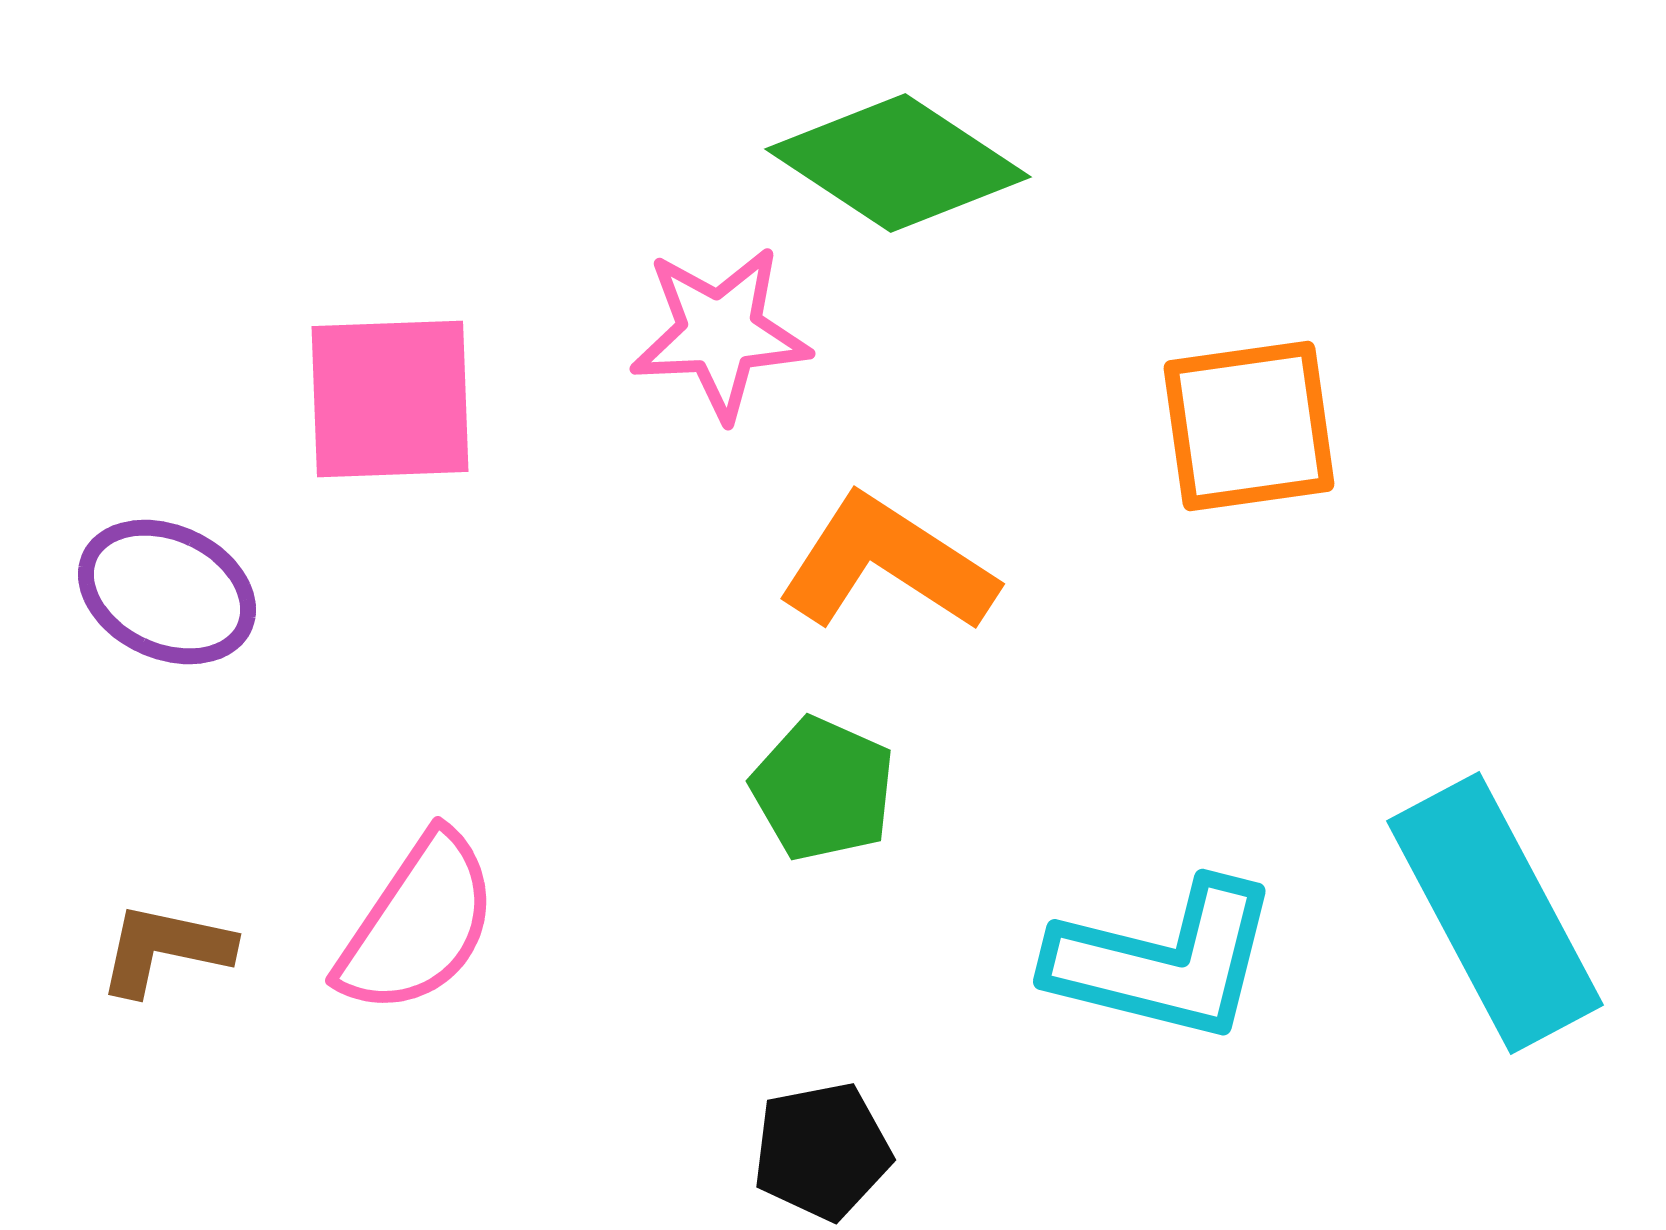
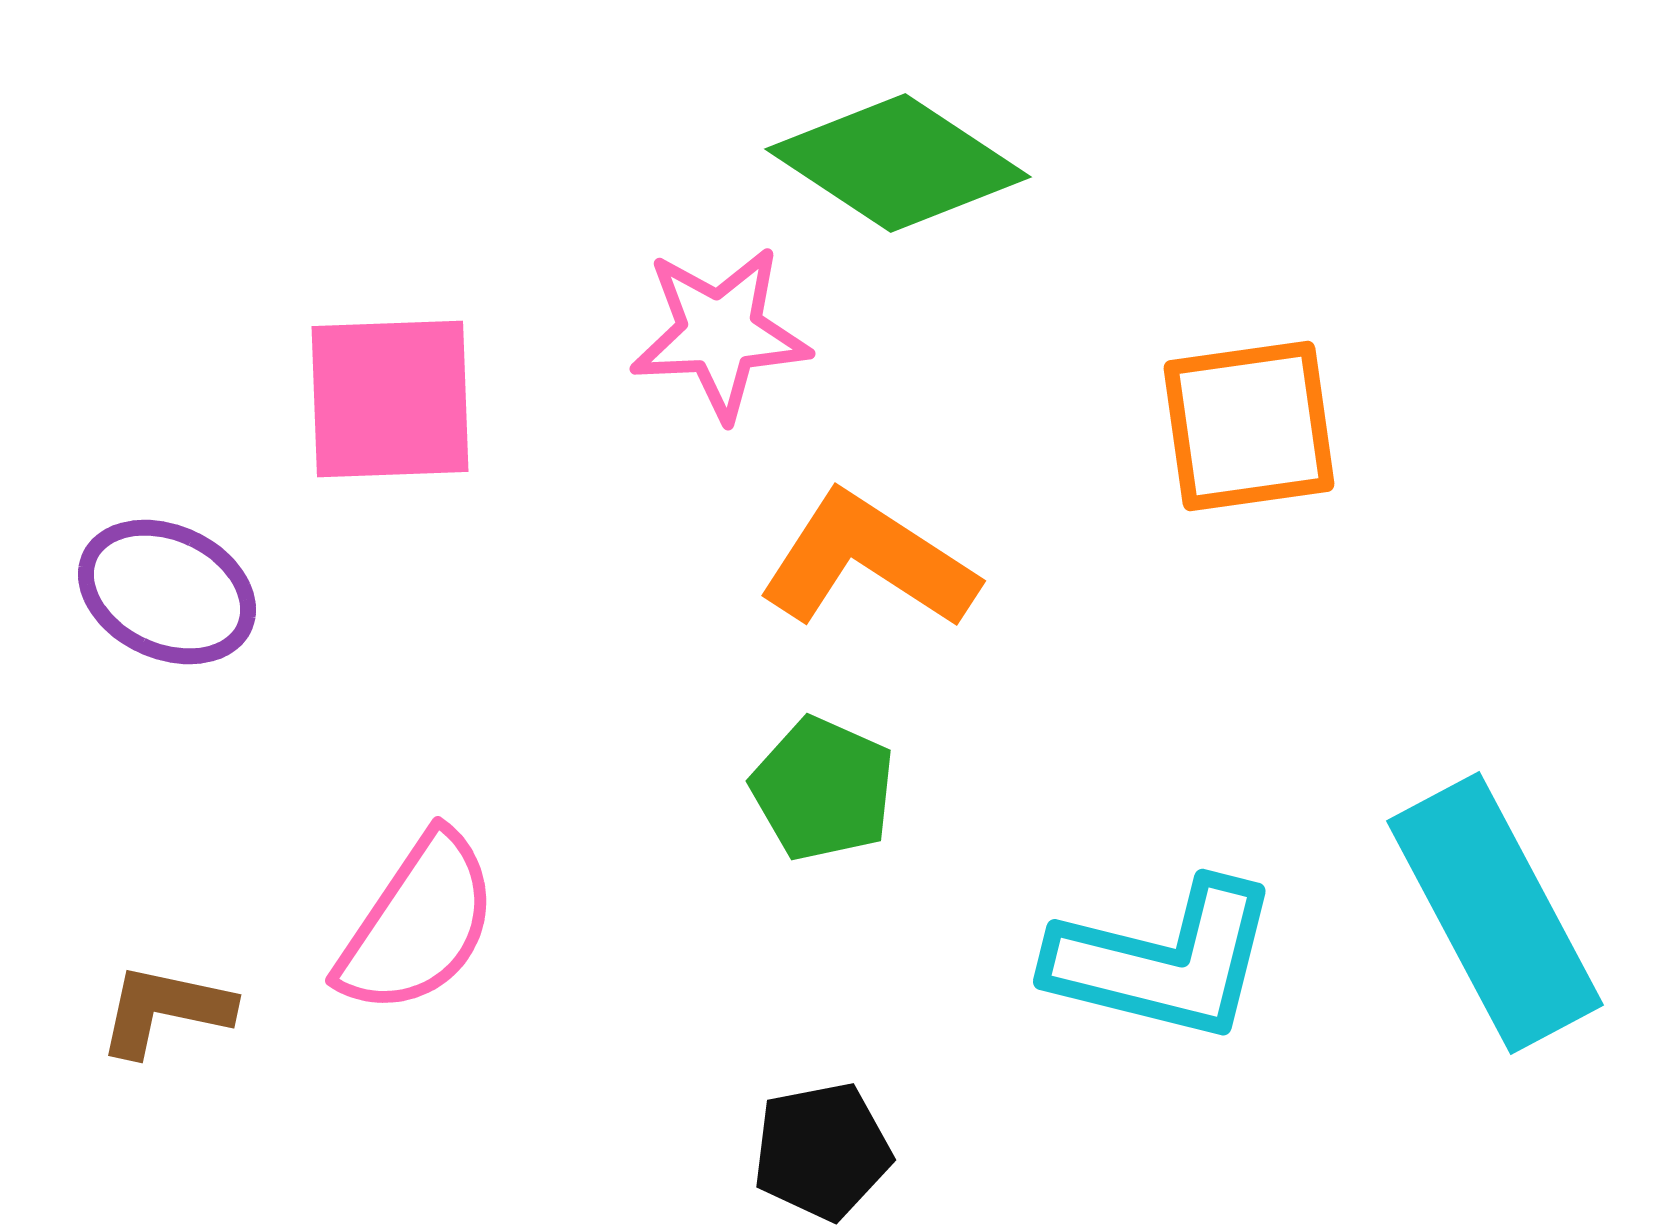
orange L-shape: moved 19 px left, 3 px up
brown L-shape: moved 61 px down
